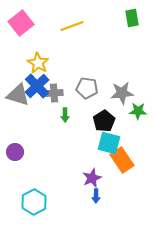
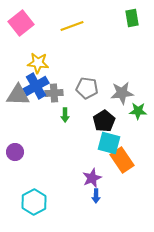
yellow star: rotated 25 degrees counterclockwise
blue cross: moved 1 px left; rotated 15 degrees clockwise
gray triangle: rotated 15 degrees counterclockwise
